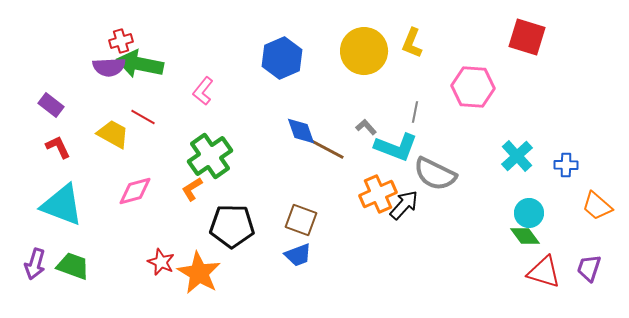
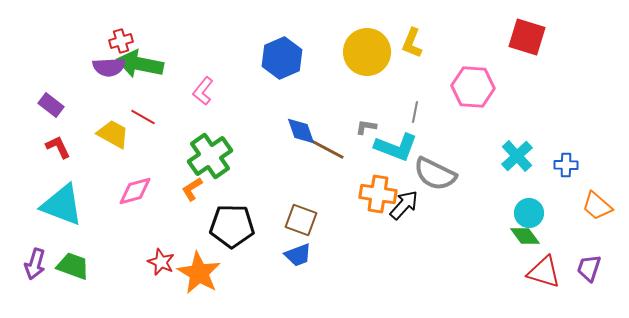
yellow circle: moved 3 px right, 1 px down
gray L-shape: rotated 40 degrees counterclockwise
orange cross: rotated 33 degrees clockwise
